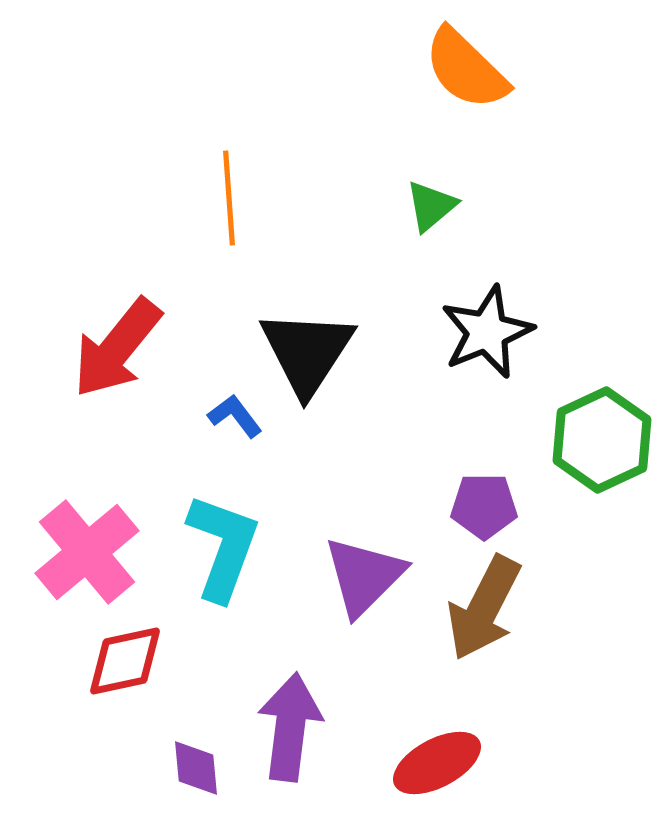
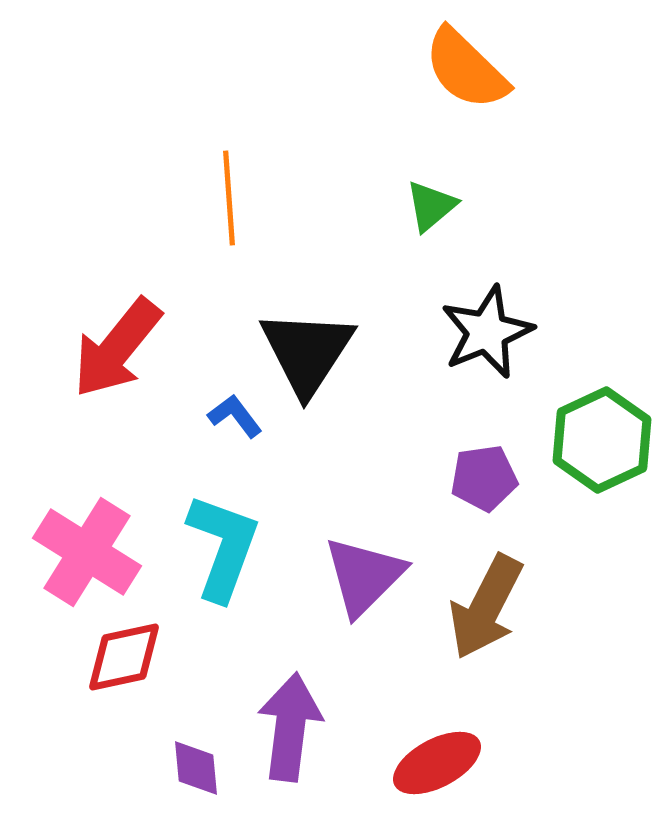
purple pentagon: moved 28 px up; rotated 8 degrees counterclockwise
pink cross: rotated 18 degrees counterclockwise
brown arrow: moved 2 px right, 1 px up
red diamond: moved 1 px left, 4 px up
